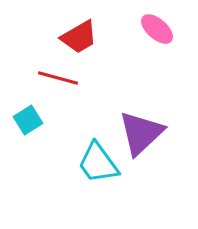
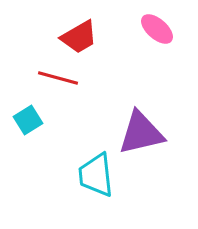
purple triangle: rotated 30 degrees clockwise
cyan trapezoid: moved 2 px left, 12 px down; rotated 30 degrees clockwise
